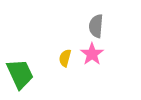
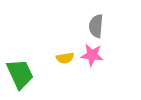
pink star: moved 1 px down; rotated 30 degrees counterclockwise
yellow semicircle: rotated 114 degrees counterclockwise
